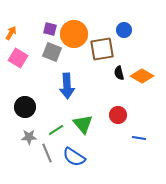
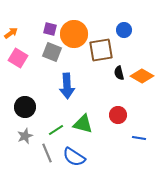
orange arrow: rotated 24 degrees clockwise
brown square: moved 1 px left, 1 px down
green triangle: rotated 35 degrees counterclockwise
gray star: moved 4 px left, 1 px up; rotated 21 degrees counterclockwise
